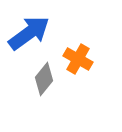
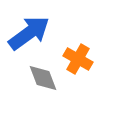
gray diamond: moved 1 px left, 1 px up; rotated 60 degrees counterclockwise
